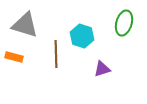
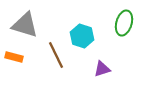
brown line: moved 1 px down; rotated 24 degrees counterclockwise
